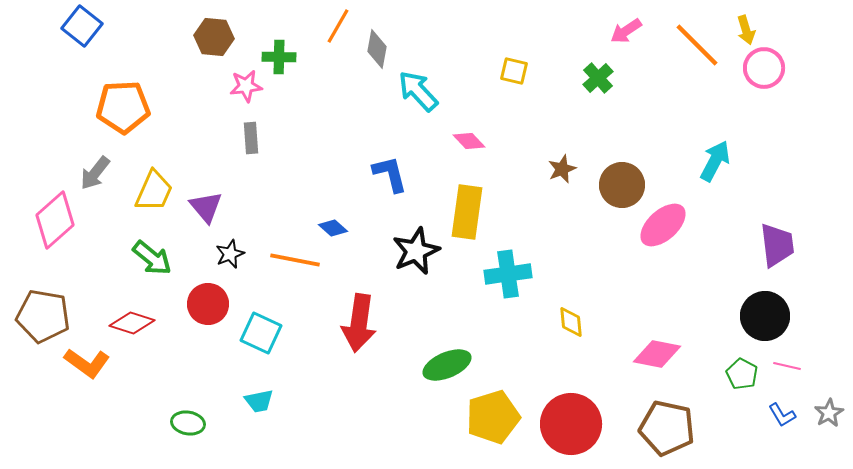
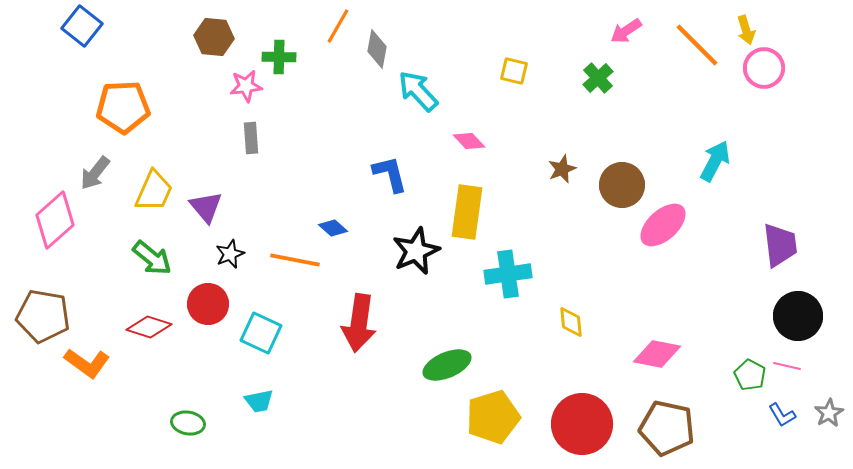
purple trapezoid at (777, 245): moved 3 px right
black circle at (765, 316): moved 33 px right
red diamond at (132, 323): moved 17 px right, 4 px down
green pentagon at (742, 374): moved 8 px right, 1 px down
red circle at (571, 424): moved 11 px right
